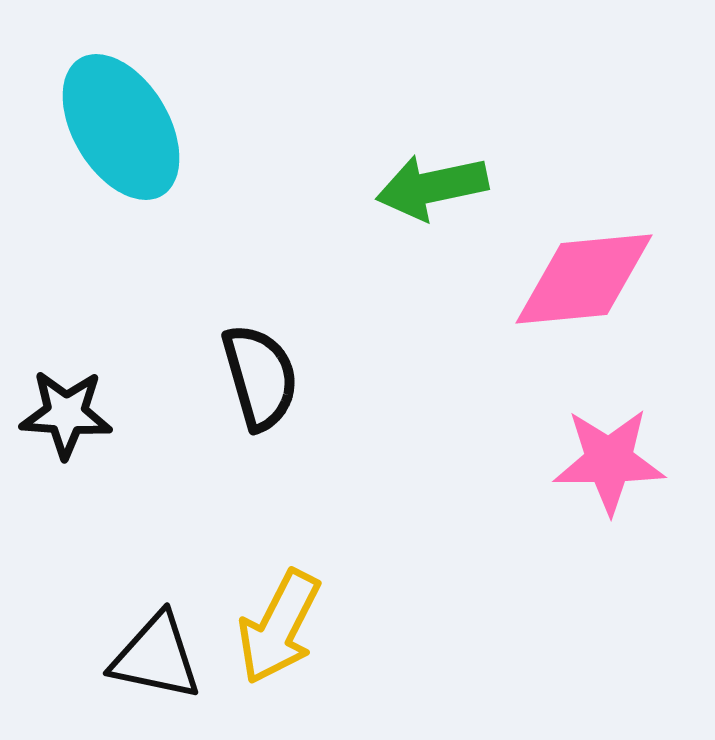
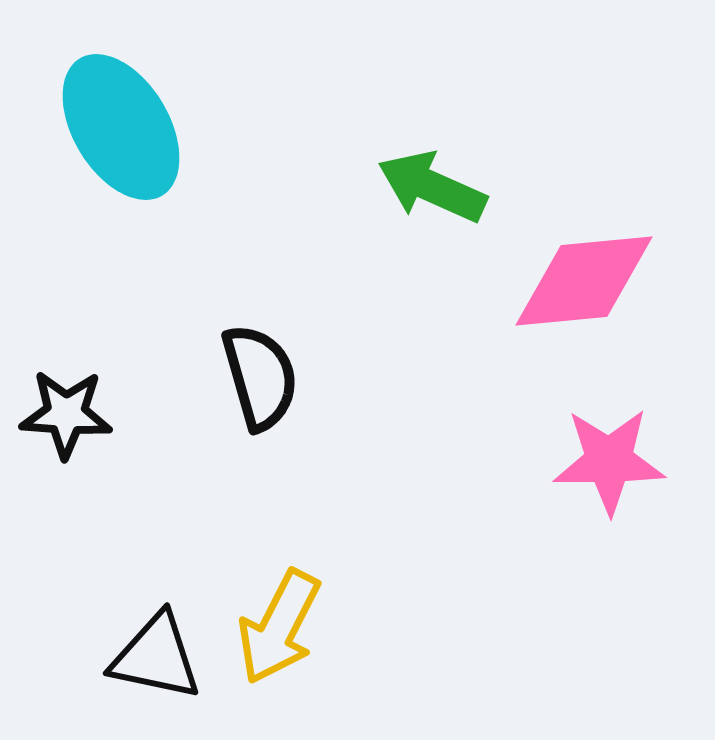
green arrow: rotated 36 degrees clockwise
pink diamond: moved 2 px down
